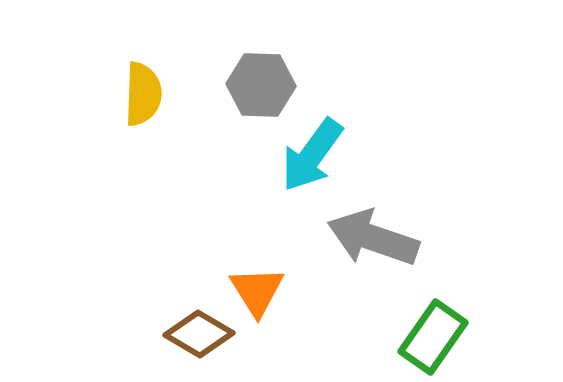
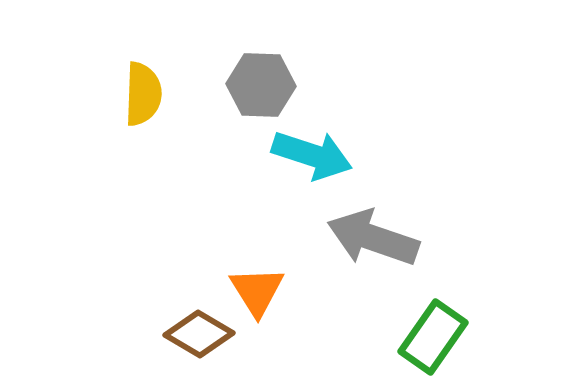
cyan arrow: rotated 108 degrees counterclockwise
